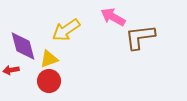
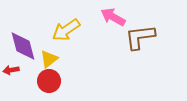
yellow triangle: rotated 18 degrees counterclockwise
